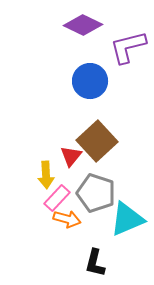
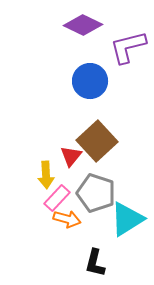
cyan triangle: rotated 9 degrees counterclockwise
